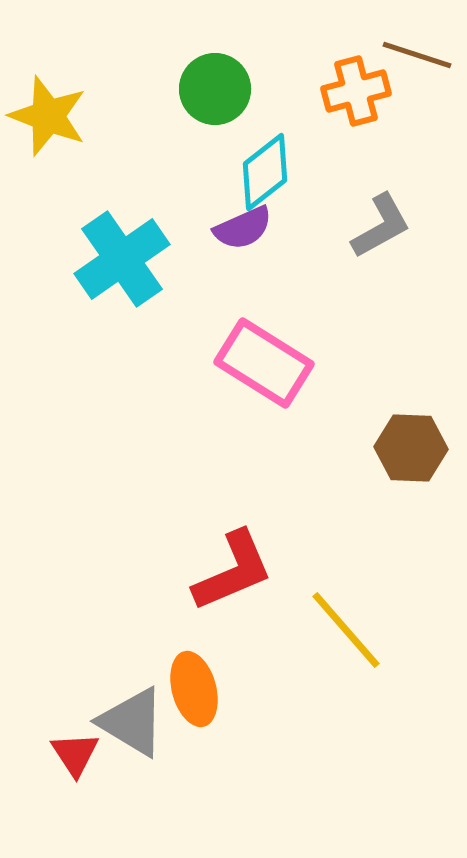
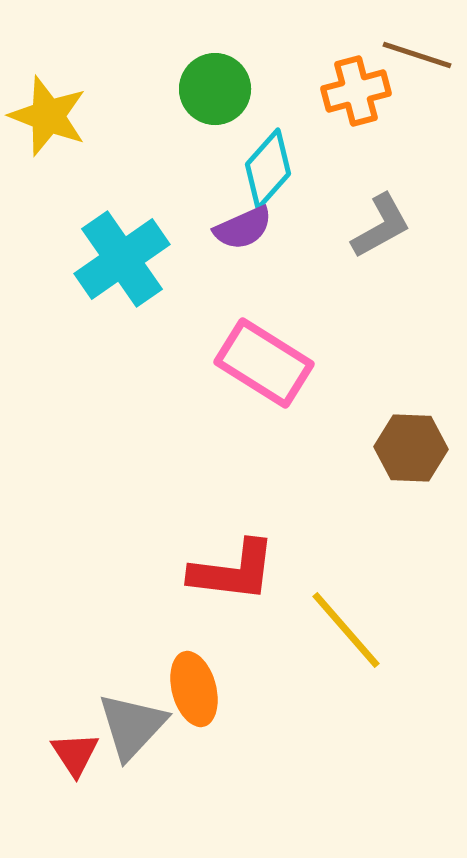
cyan diamond: moved 3 px right, 3 px up; rotated 10 degrees counterclockwise
red L-shape: rotated 30 degrees clockwise
gray triangle: moved 4 px down; rotated 42 degrees clockwise
